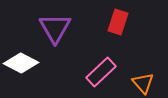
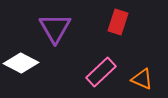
orange triangle: moved 1 px left, 4 px up; rotated 25 degrees counterclockwise
